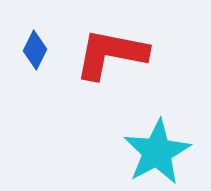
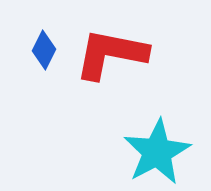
blue diamond: moved 9 px right
